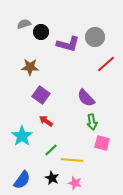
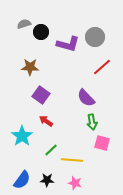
red line: moved 4 px left, 3 px down
black star: moved 5 px left, 2 px down; rotated 24 degrees counterclockwise
